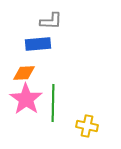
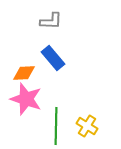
blue rectangle: moved 15 px right, 14 px down; rotated 55 degrees clockwise
pink star: rotated 16 degrees counterclockwise
green line: moved 3 px right, 23 px down
yellow cross: rotated 20 degrees clockwise
